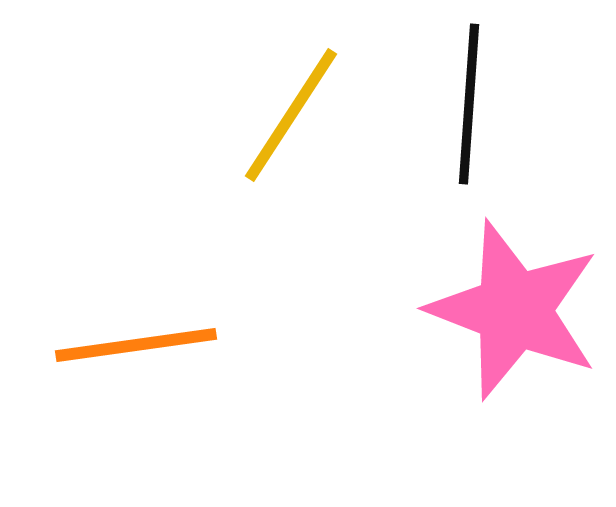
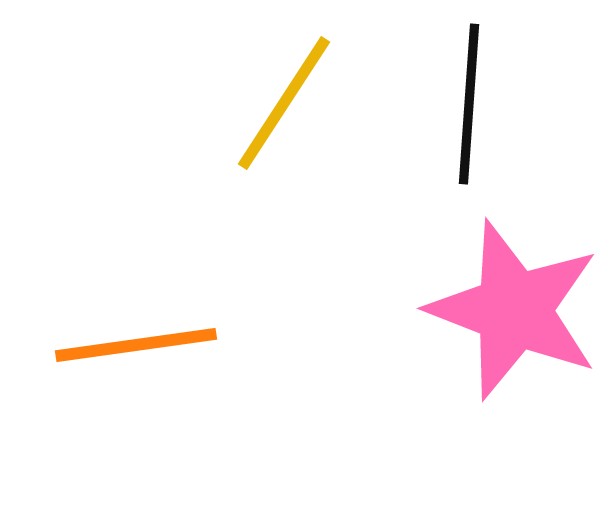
yellow line: moved 7 px left, 12 px up
